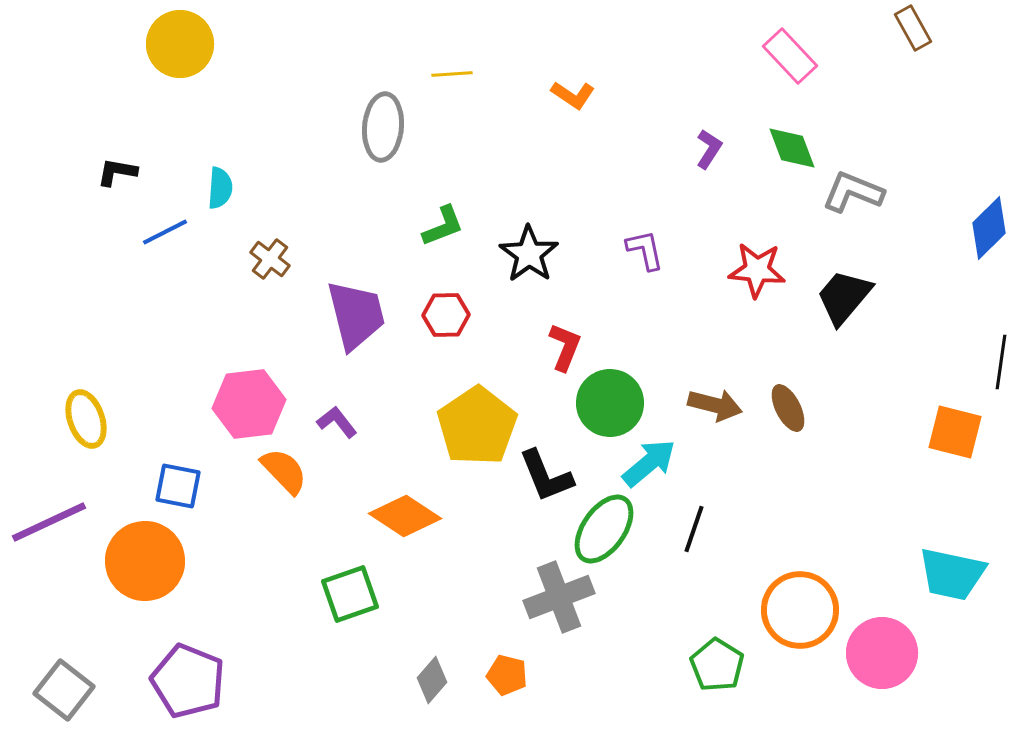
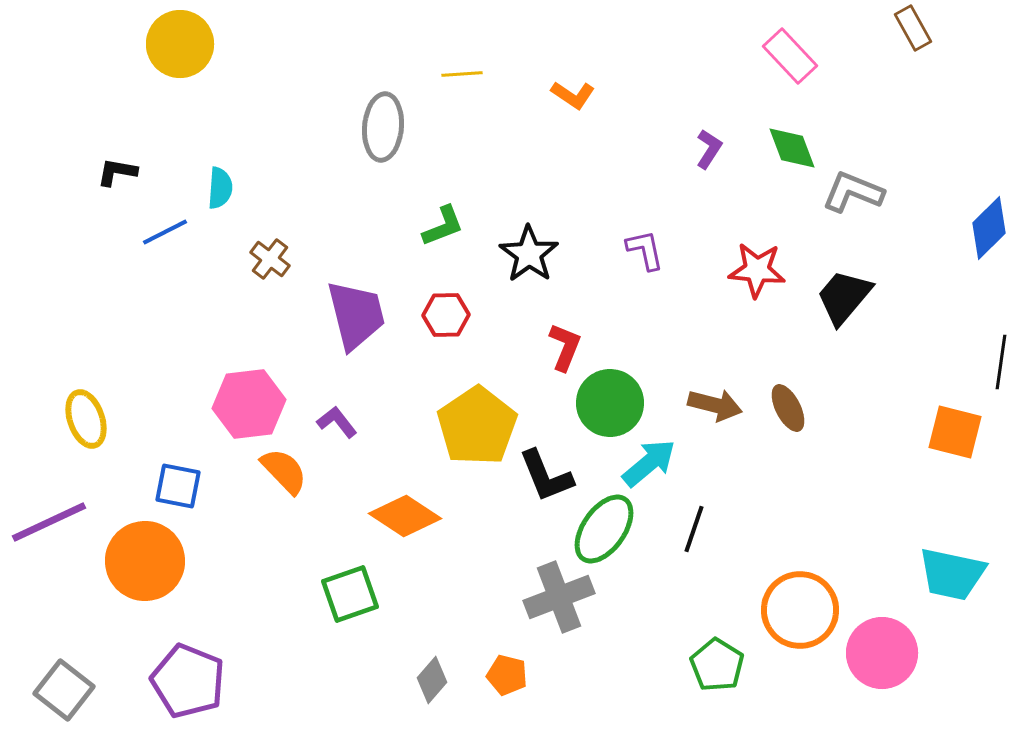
yellow line at (452, 74): moved 10 px right
